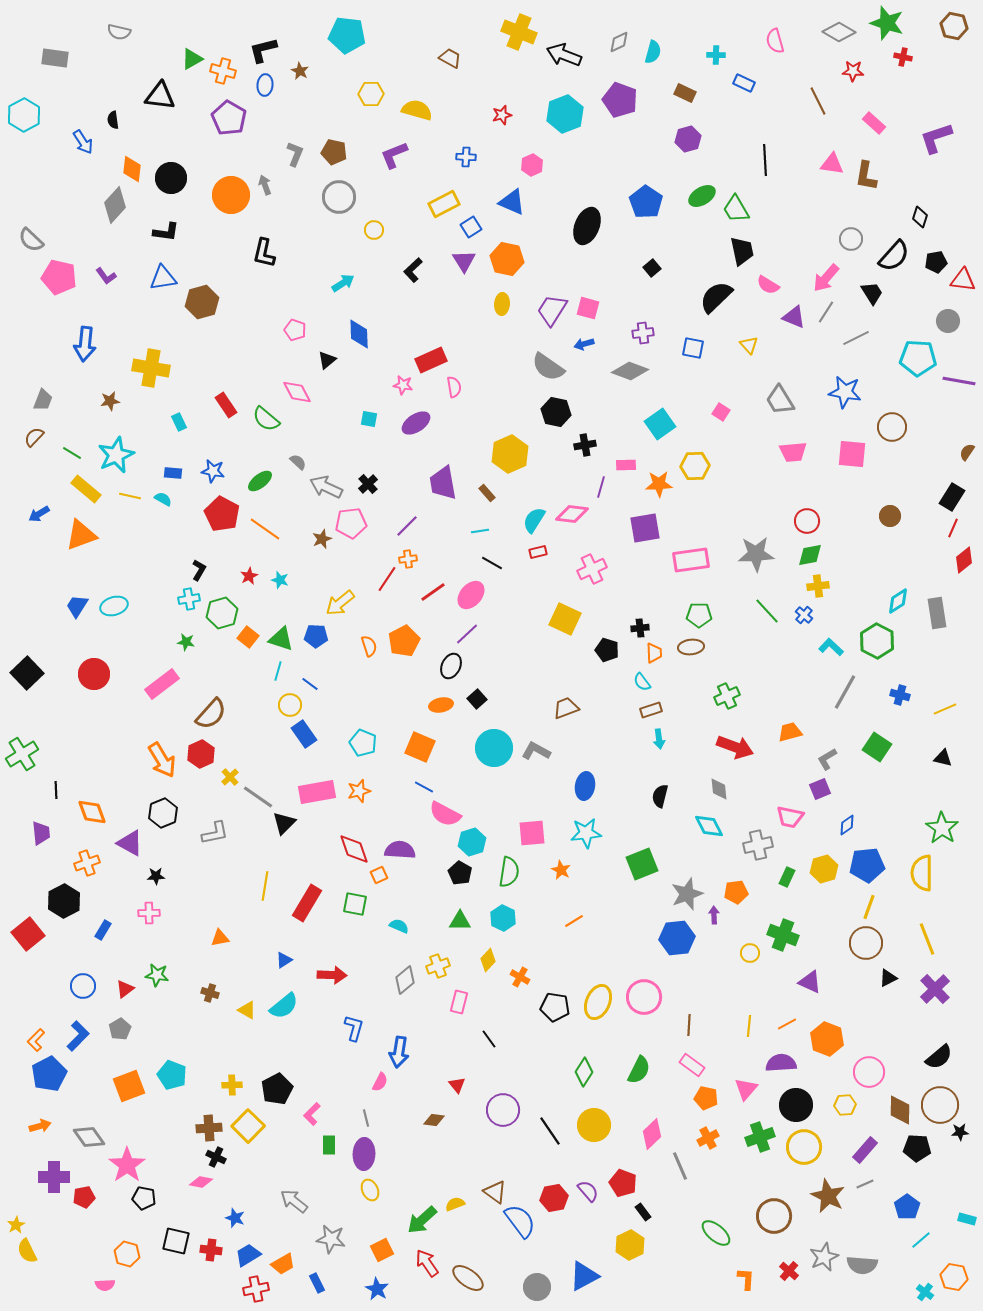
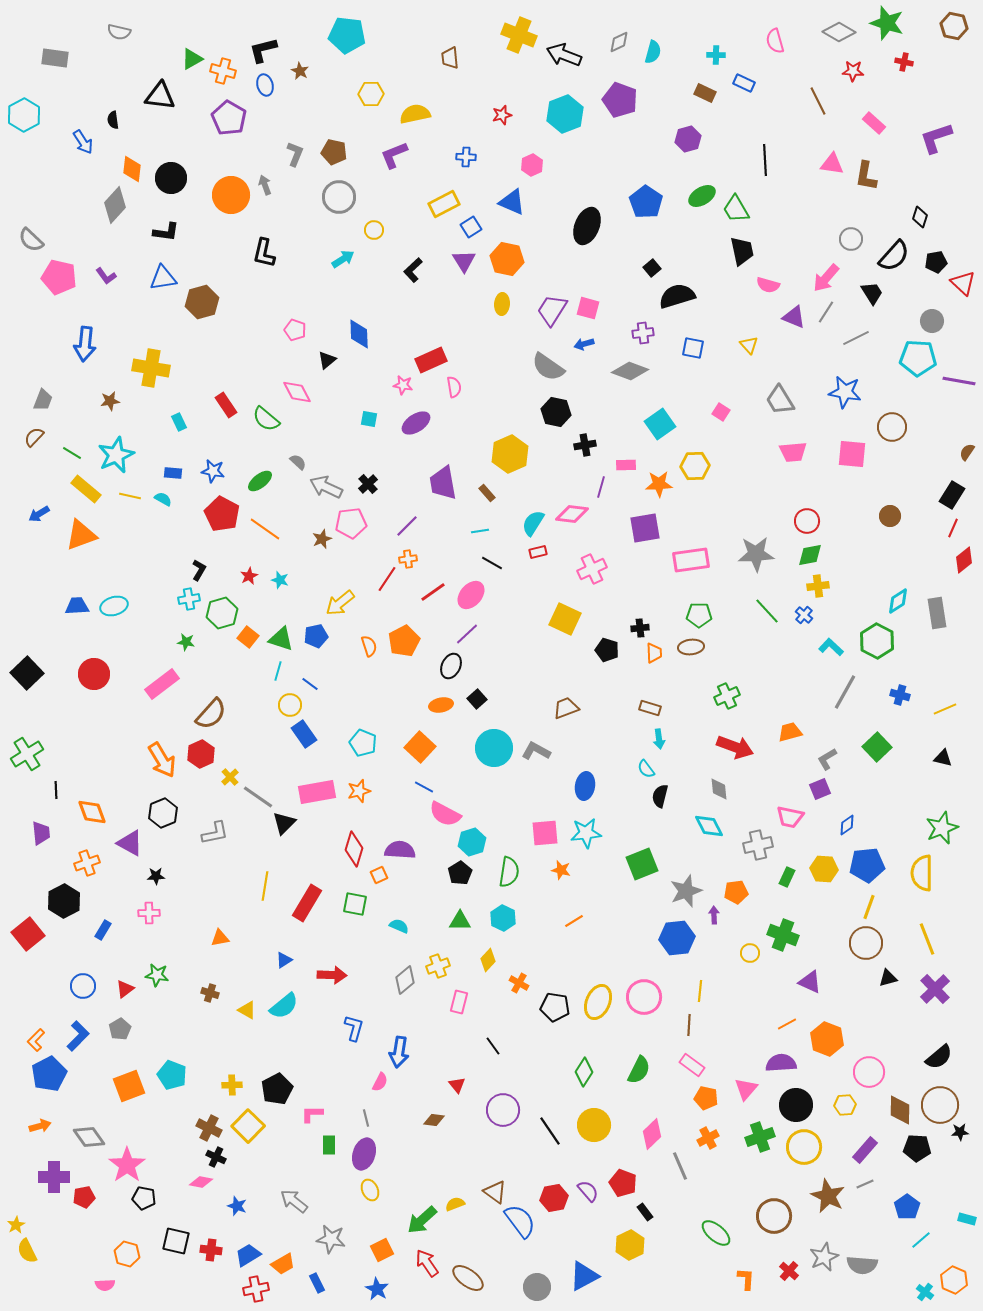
yellow cross at (519, 32): moved 3 px down
red cross at (903, 57): moved 1 px right, 5 px down
brown trapezoid at (450, 58): rotated 125 degrees counterclockwise
blue ellipse at (265, 85): rotated 20 degrees counterclockwise
brown rectangle at (685, 93): moved 20 px right
yellow semicircle at (417, 110): moved 2 px left, 4 px down; rotated 28 degrees counterclockwise
red triangle at (963, 280): moved 3 px down; rotated 36 degrees clockwise
cyan arrow at (343, 283): moved 24 px up
pink semicircle at (768, 285): rotated 15 degrees counterclockwise
black semicircle at (716, 297): moved 39 px left, 1 px up; rotated 27 degrees clockwise
gray circle at (948, 321): moved 16 px left
black rectangle at (952, 497): moved 2 px up
cyan semicircle at (534, 520): moved 1 px left, 3 px down
blue trapezoid at (77, 606): rotated 55 degrees clockwise
blue pentagon at (316, 636): rotated 15 degrees counterclockwise
cyan semicircle at (642, 682): moved 4 px right, 87 px down
brown rectangle at (651, 710): moved 1 px left, 2 px up; rotated 35 degrees clockwise
orange square at (420, 747): rotated 20 degrees clockwise
green square at (877, 747): rotated 12 degrees clockwise
green cross at (22, 754): moved 5 px right
green star at (942, 828): rotated 16 degrees clockwise
pink square at (532, 833): moved 13 px right
red diamond at (354, 849): rotated 36 degrees clockwise
yellow hexagon at (824, 869): rotated 20 degrees clockwise
orange star at (561, 870): rotated 12 degrees counterclockwise
black pentagon at (460, 873): rotated 10 degrees clockwise
gray star at (687, 894): moved 1 px left, 3 px up
orange cross at (520, 977): moved 1 px left, 6 px down
black triangle at (888, 978): rotated 12 degrees clockwise
yellow line at (749, 1026): moved 49 px left, 35 px up
black line at (489, 1039): moved 4 px right, 7 px down
pink L-shape at (312, 1114): rotated 45 degrees clockwise
brown cross at (209, 1128): rotated 30 degrees clockwise
purple ellipse at (364, 1154): rotated 16 degrees clockwise
black rectangle at (643, 1212): moved 2 px right
blue star at (235, 1218): moved 2 px right, 12 px up
orange hexagon at (954, 1277): moved 3 px down; rotated 12 degrees clockwise
